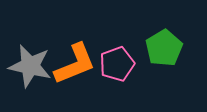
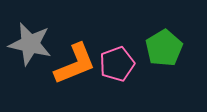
gray star: moved 22 px up
